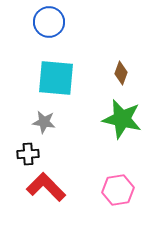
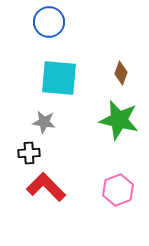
cyan square: moved 3 px right
green star: moved 3 px left, 1 px down
black cross: moved 1 px right, 1 px up
pink hexagon: rotated 12 degrees counterclockwise
